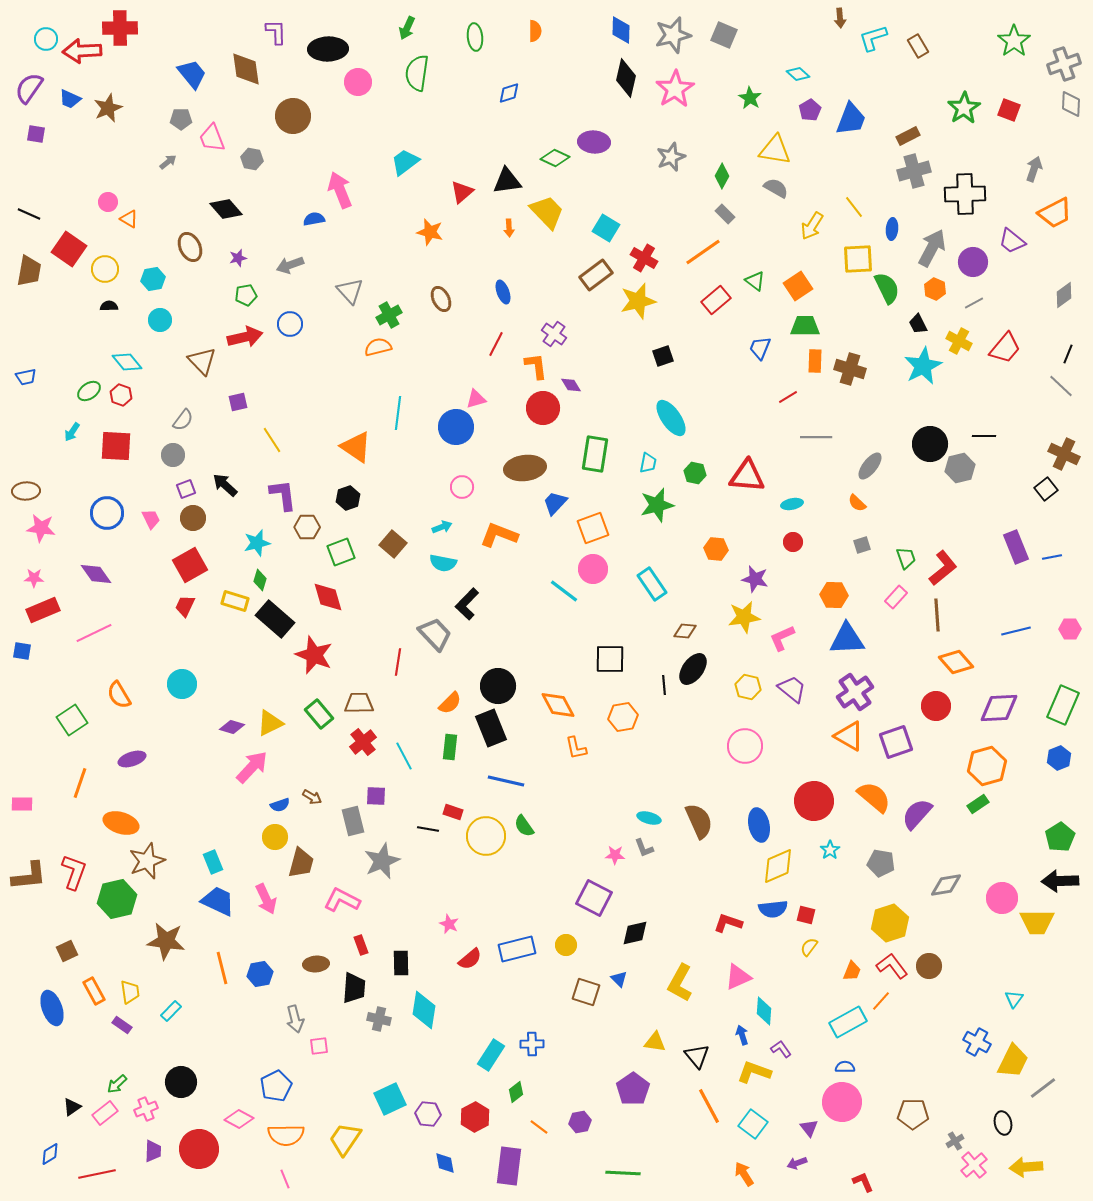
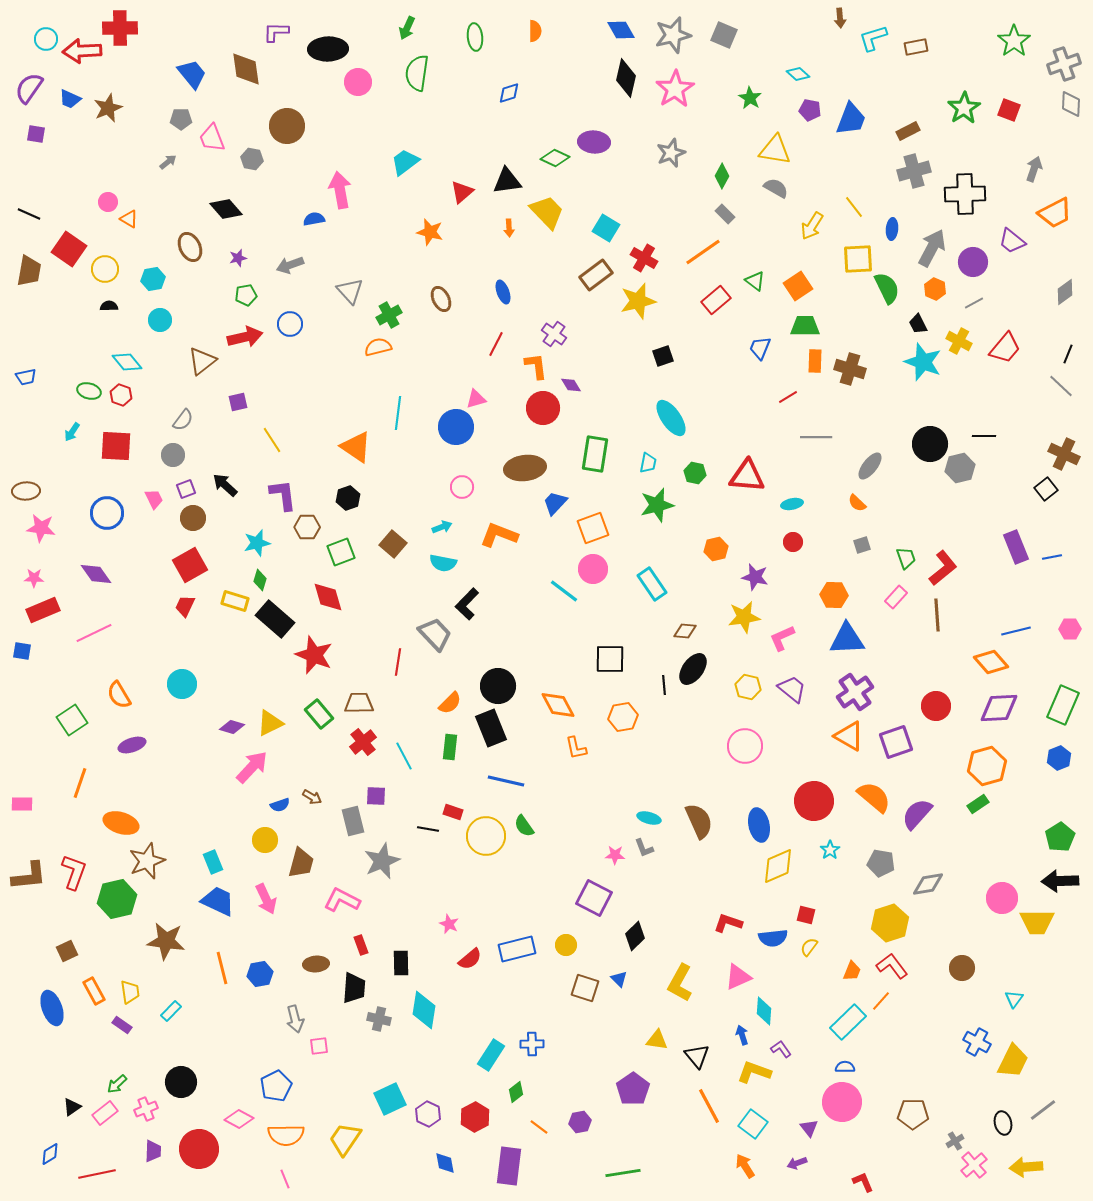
blue diamond at (621, 30): rotated 32 degrees counterclockwise
purple L-shape at (276, 32): rotated 88 degrees counterclockwise
brown rectangle at (918, 46): moved 2 px left, 1 px down; rotated 70 degrees counterclockwise
purple pentagon at (810, 110): rotated 30 degrees counterclockwise
brown circle at (293, 116): moved 6 px left, 10 px down
brown rectangle at (908, 136): moved 5 px up
gray star at (671, 157): moved 4 px up
pink arrow at (340, 190): rotated 12 degrees clockwise
gray diamond at (1064, 295): moved 1 px right, 3 px up
brown triangle at (202, 361): rotated 36 degrees clockwise
cyan star at (923, 366): moved 4 px up; rotated 24 degrees counterclockwise
green ellipse at (89, 391): rotated 50 degrees clockwise
pink trapezoid at (151, 519): moved 3 px right, 20 px up
orange hexagon at (716, 549): rotated 20 degrees counterclockwise
purple star at (755, 579): moved 2 px up
orange diamond at (956, 662): moved 35 px right
purple ellipse at (132, 759): moved 14 px up
yellow circle at (275, 837): moved 10 px left, 3 px down
gray diamond at (946, 885): moved 18 px left, 1 px up
blue semicircle at (773, 909): moved 29 px down
black diamond at (635, 933): moved 3 px down; rotated 32 degrees counterclockwise
brown circle at (929, 966): moved 33 px right, 2 px down
brown square at (586, 992): moved 1 px left, 4 px up
cyan rectangle at (848, 1022): rotated 15 degrees counterclockwise
yellow triangle at (655, 1042): moved 2 px right, 2 px up
gray line at (1043, 1088): moved 22 px down
purple hexagon at (428, 1114): rotated 20 degrees clockwise
green line at (623, 1173): rotated 12 degrees counterclockwise
orange arrow at (744, 1174): moved 1 px right, 8 px up
